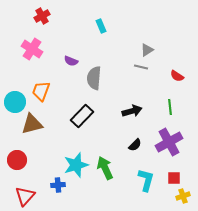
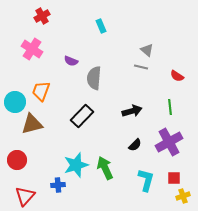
gray triangle: rotated 48 degrees counterclockwise
